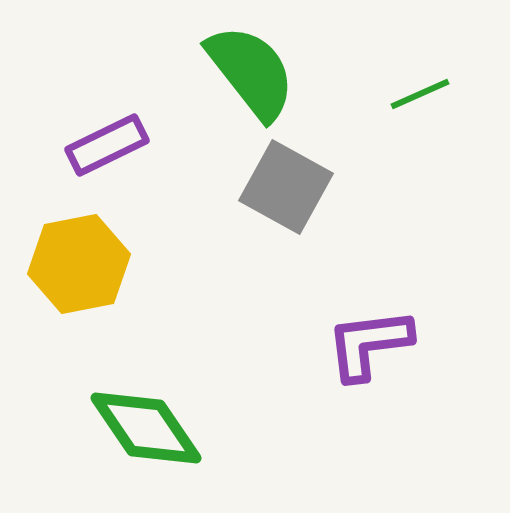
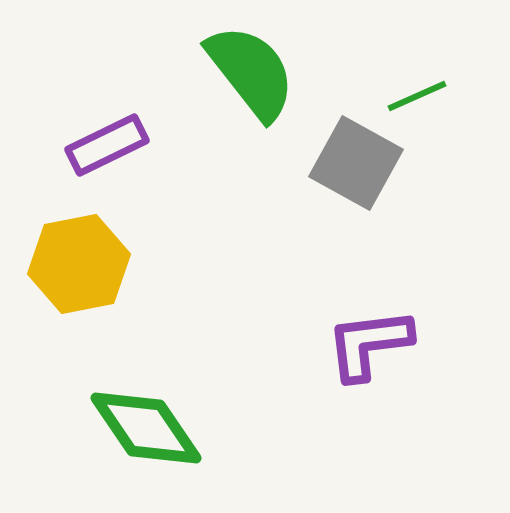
green line: moved 3 px left, 2 px down
gray square: moved 70 px right, 24 px up
